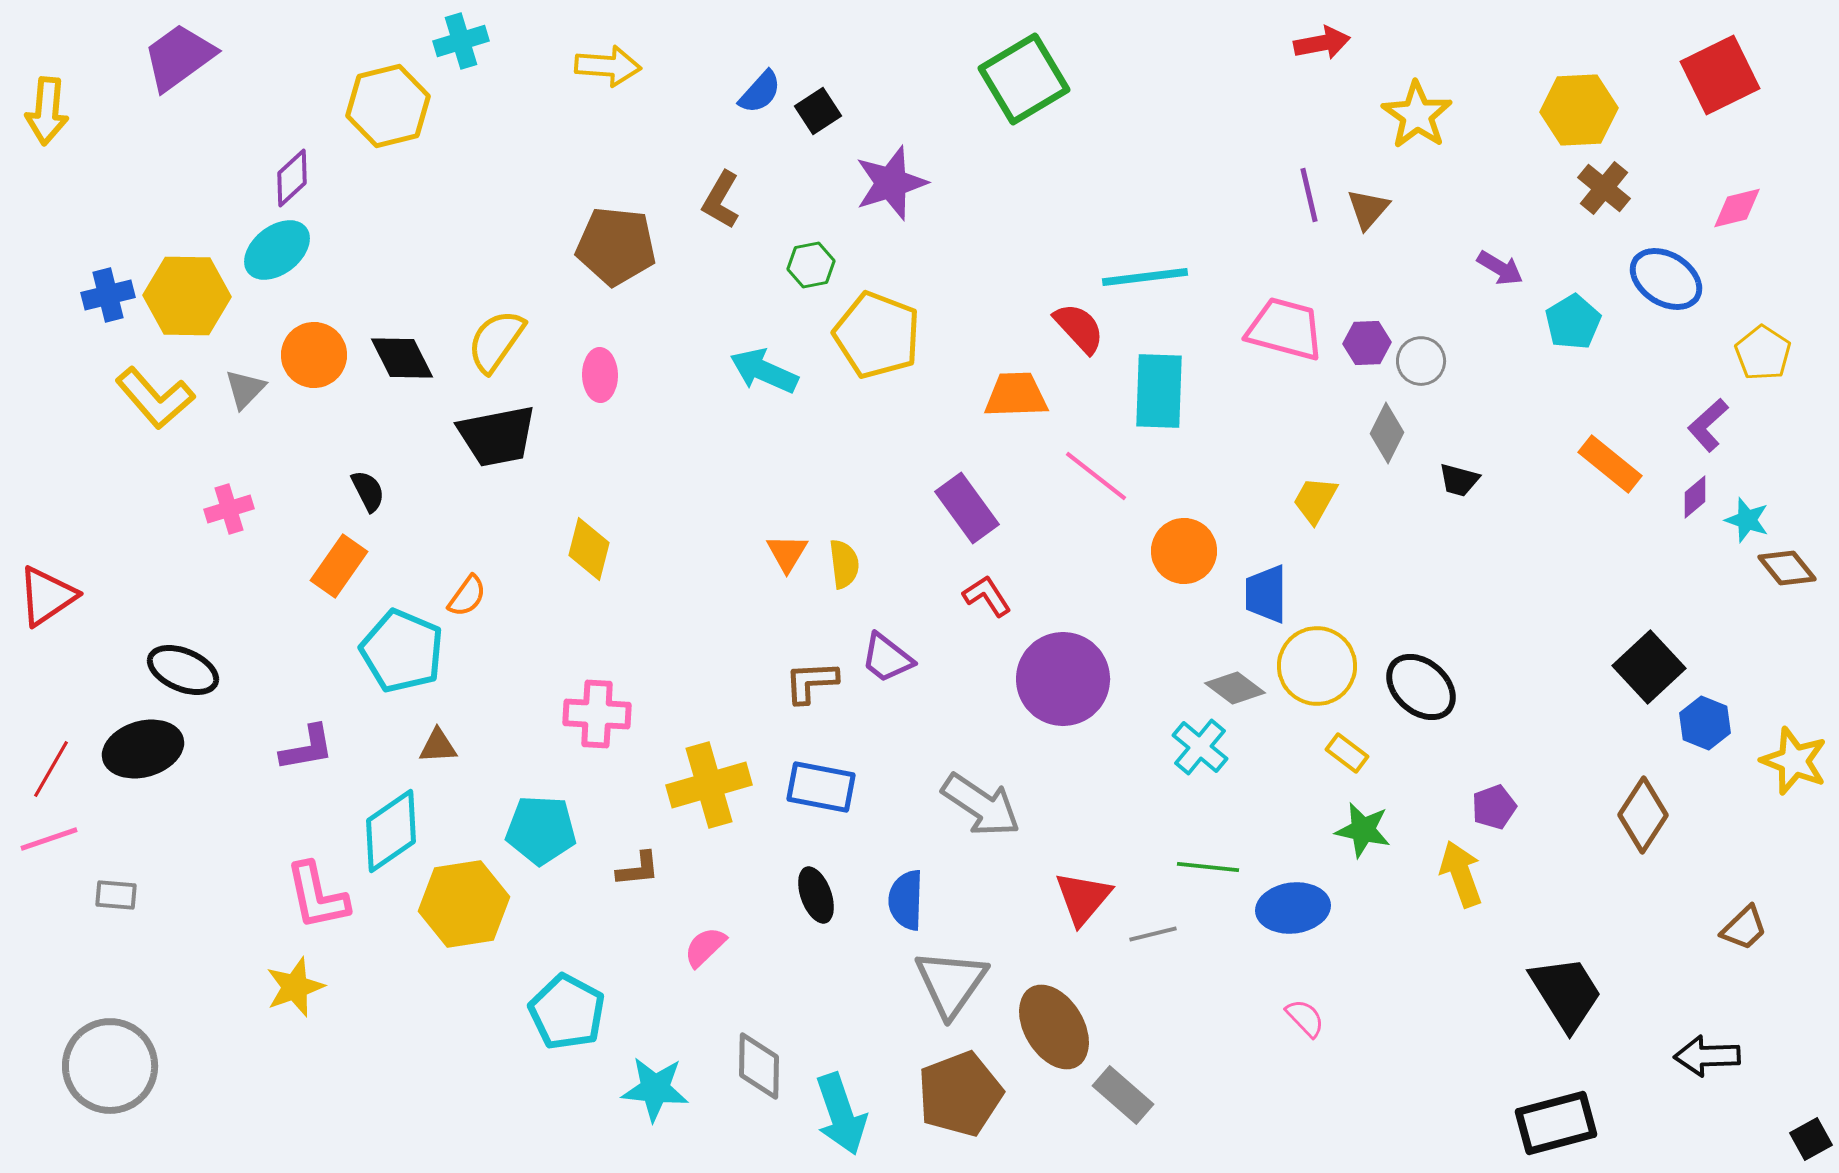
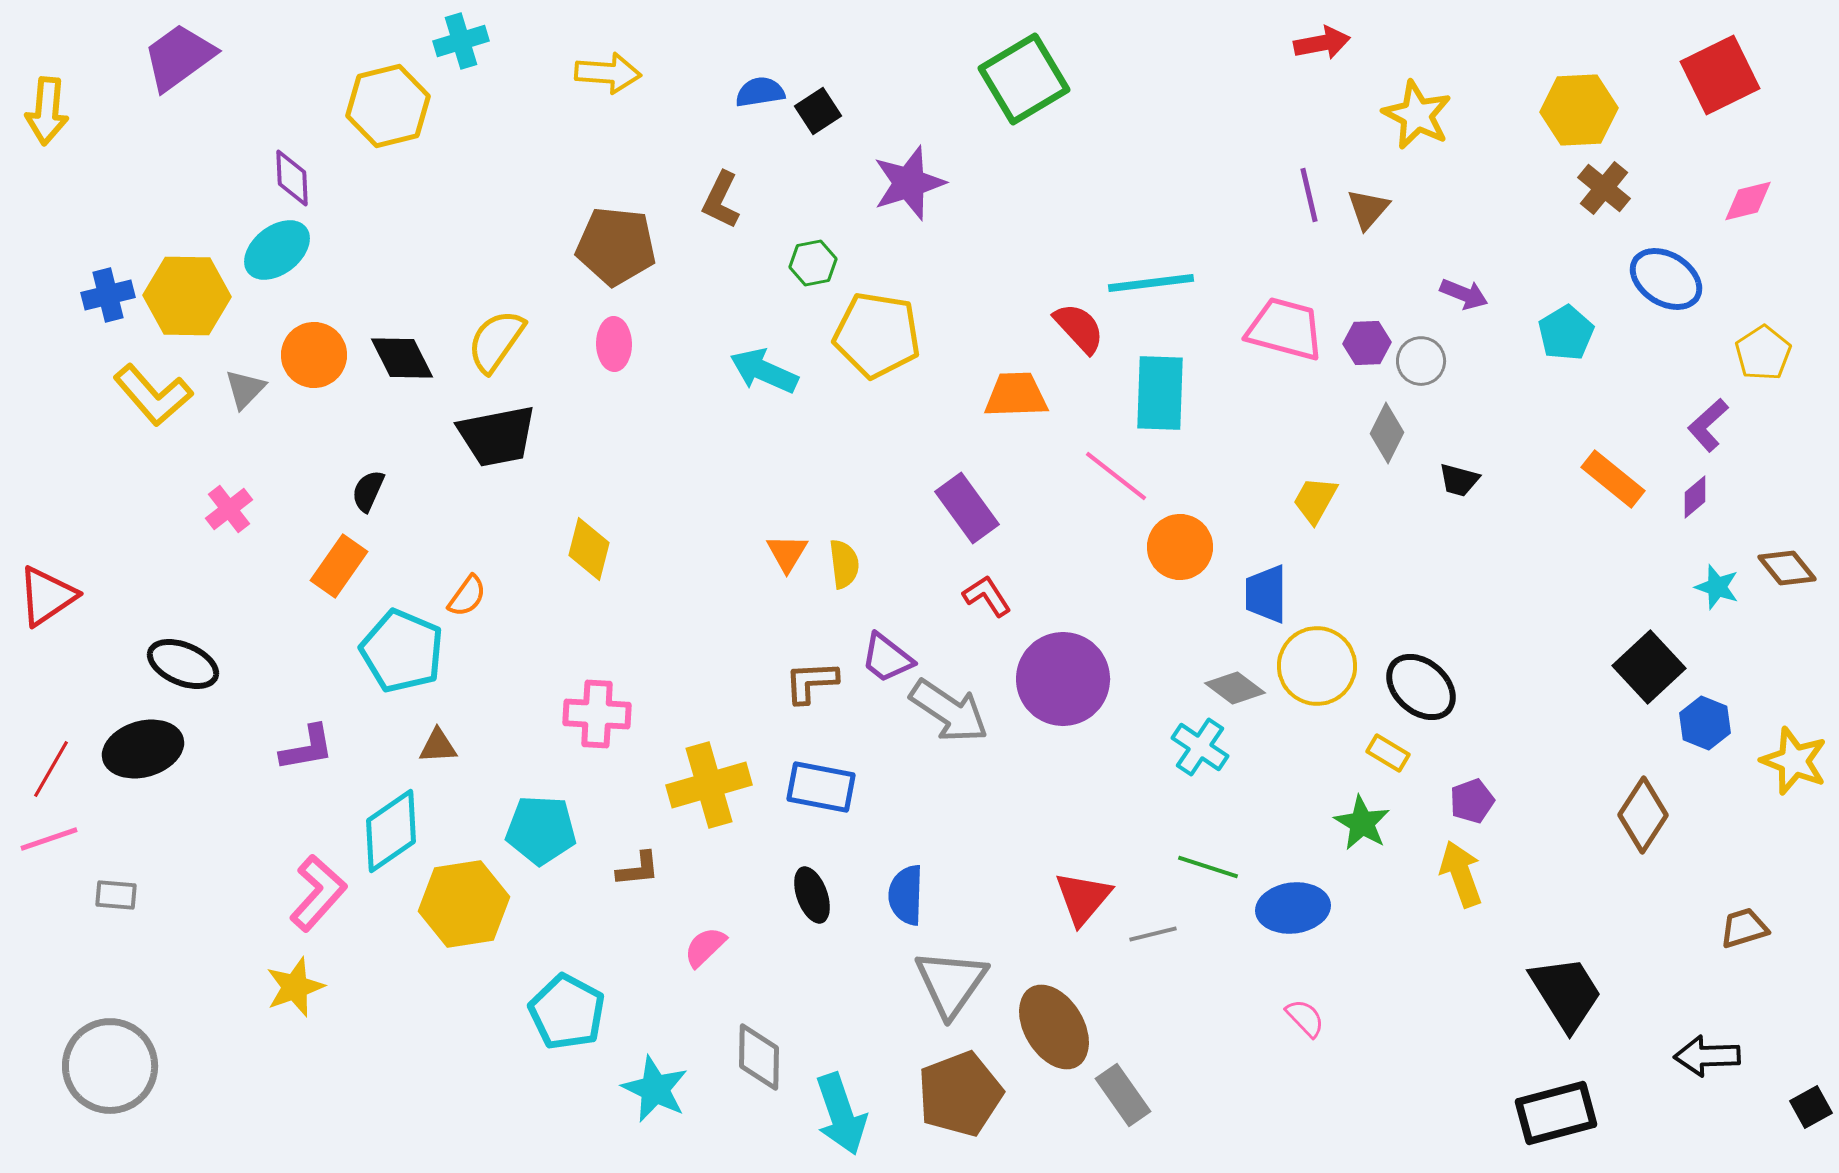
yellow arrow at (608, 66): moved 7 px down
blue semicircle at (760, 92): rotated 141 degrees counterclockwise
yellow star at (1417, 115): rotated 8 degrees counterclockwise
purple diamond at (292, 178): rotated 50 degrees counterclockwise
purple star at (891, 183): moved 18 px right
brown L-shape at (721, 200): rotated 4 degrees counterclockwise
pink diamond at (1737, 208): moved 11 px right, 7 px up
green hexagon at (811, 265): moved 2 px right, 2 px up
purple arrow at (1500, 268): moved 36 px left, 26 px down; rotated 9 degrees counterclockwise
cyan line at (1145, 277): moved 6 px right, 6 px down
cyan pentagon at (1573, 322): moved 7 px left, 11 px down
yellow pentagon at (877, 335): rotated 12 degrees counterclockwise
yellow pentagon at (1763, 353): rotated 6 degrees clockwise
pink ellipse at (600, 375): moved 14 px right, 31 px up
cyan rectangle at (1159, 391): moved 1 px right, 2 px down
yellow L-shape at (155, 398): moved 2 px left, 3 px up
orange rectangle at (1610, 464): moved 3 px right, 15 px down
pink line at (1096, 476): moved 20 px right
black semicircle at (368, 491): rotated 129 degrees counterclockwise
pink cross at (229, 509): rotated 21 degrees counterclockwise
cyan star at (1747, 520): moved 30 px left, 67 px down
orange circle at (1184, 551): moved 4 px left, 4 px up
black ellipse at (183, 670): moved 6 px up
cyan cross at (1200, 747): rotated 6 degrees counterclockwise
yellow rectangle at (1347, 753): moved 41 px right; rotated 6 degrees counterclockwise
gray arrow at (981, 805): moved 32 px left, 94 px up
purple pentagon at (1494, 807): moved 22 px left, 6 px up
green star at (1363, 830): moved 1 px left, 7 px up; rotated 18 degrees clockwise
green line at (1208, 867): rotated 12 degrees clockwise
black ellipse at (816, 895): moved 4 px left
pink L-shape at (317, 896): moved 1 px right, 3 px up; rotated 126 degrees counterclockwise
blue semicircle at (906, 900): moved 5 px up
brown trapezoid at (1744, 928): rotated 153 degrees counterclockwise
gray diamond at (759, 1066): moved 9 px up
cyan star at (655, 1089): rotated 20 degrees clockwise
gray rectangle at (1123, 1095): rotated 14 degrees clockwise
black rectangle at (1556, 1123): moved 10 px up
black square at (1811, 1139): moved 32 px up
